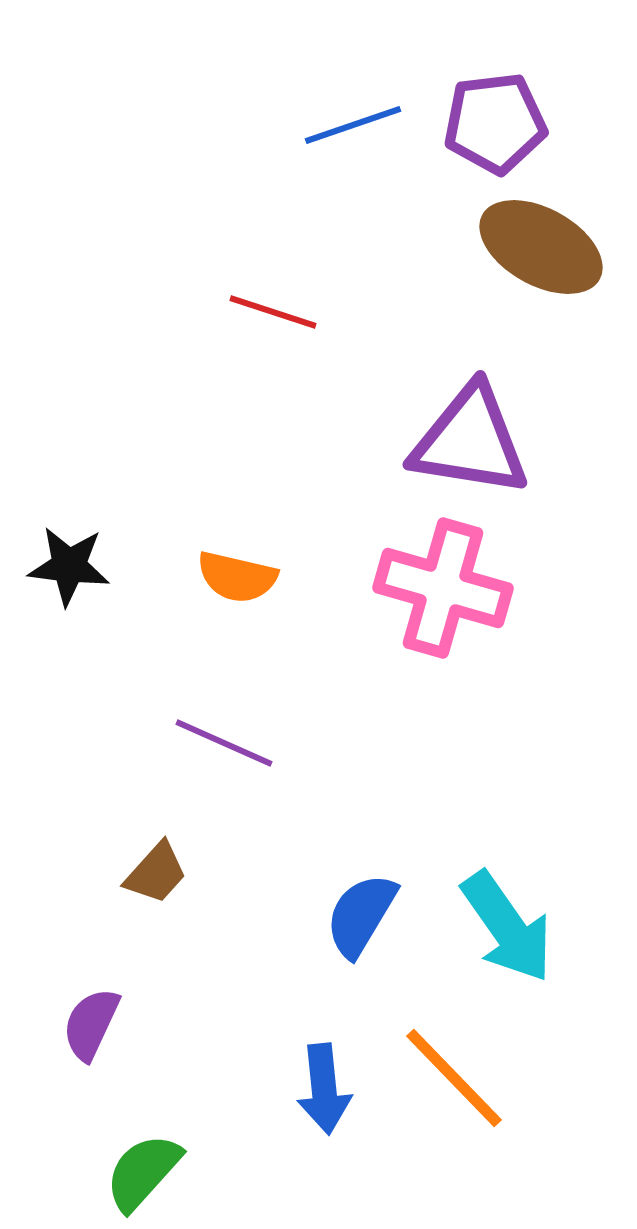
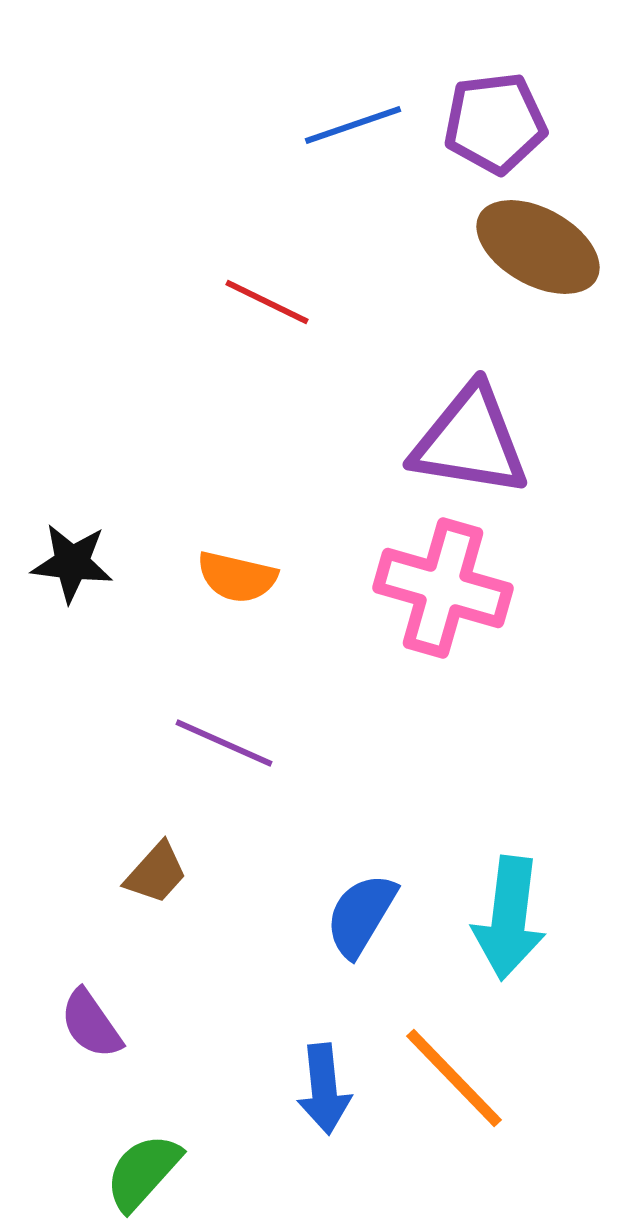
brown ellipse: moved 3 px left
red line: moved 6 px left, 10 px up; rotated 8 degrees clockwise
black star: moved 3 px right, 3 px up
cyan arrow: moved 2 px right, 9 px up; rotated 42 degrees clockwise
purple semicircle: rotated 60 degrees counterclockwise
